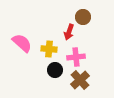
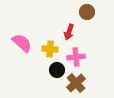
brown circle: moved 4 px right, 5 px up
yellow cross: moved 1 px right
black circle: moved 2 px right
brown cross: moved 4 px left, 3 px down
